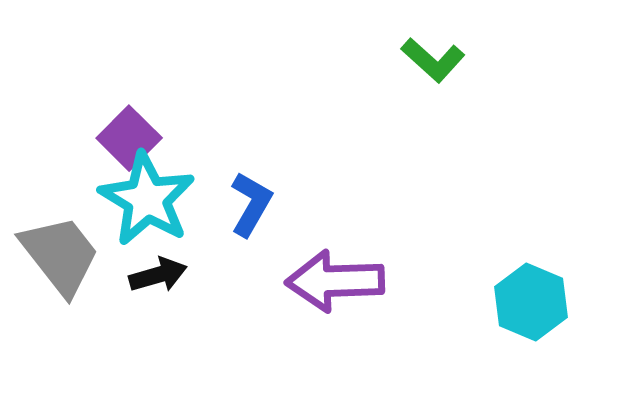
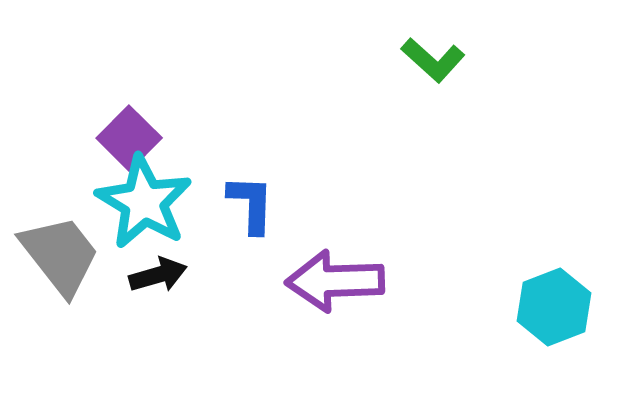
cyan star: moved 3 px left, 3 px down
blue L-shape: rotated 28 degrees counterclockwise
cyan hexagon: moved 23 px right, 5 px down; rotated 16 degrees clockwise
